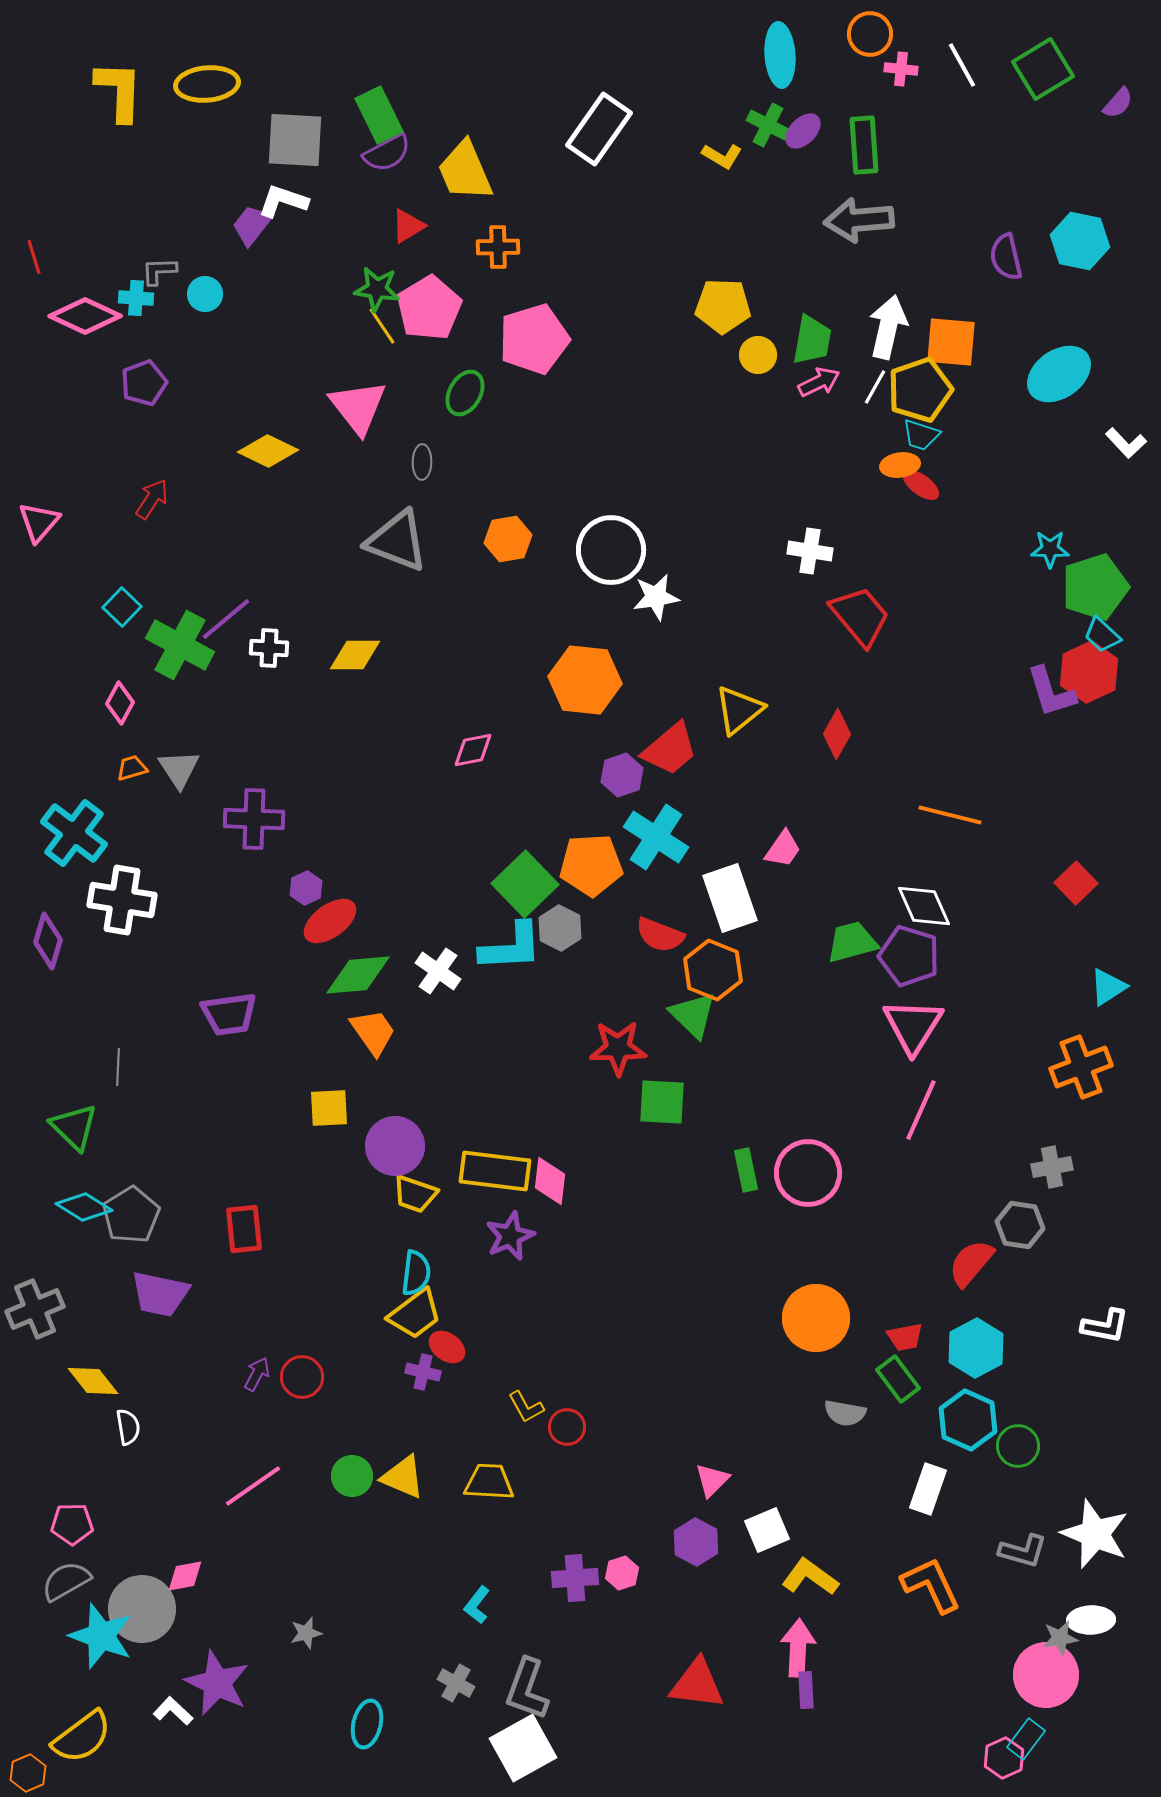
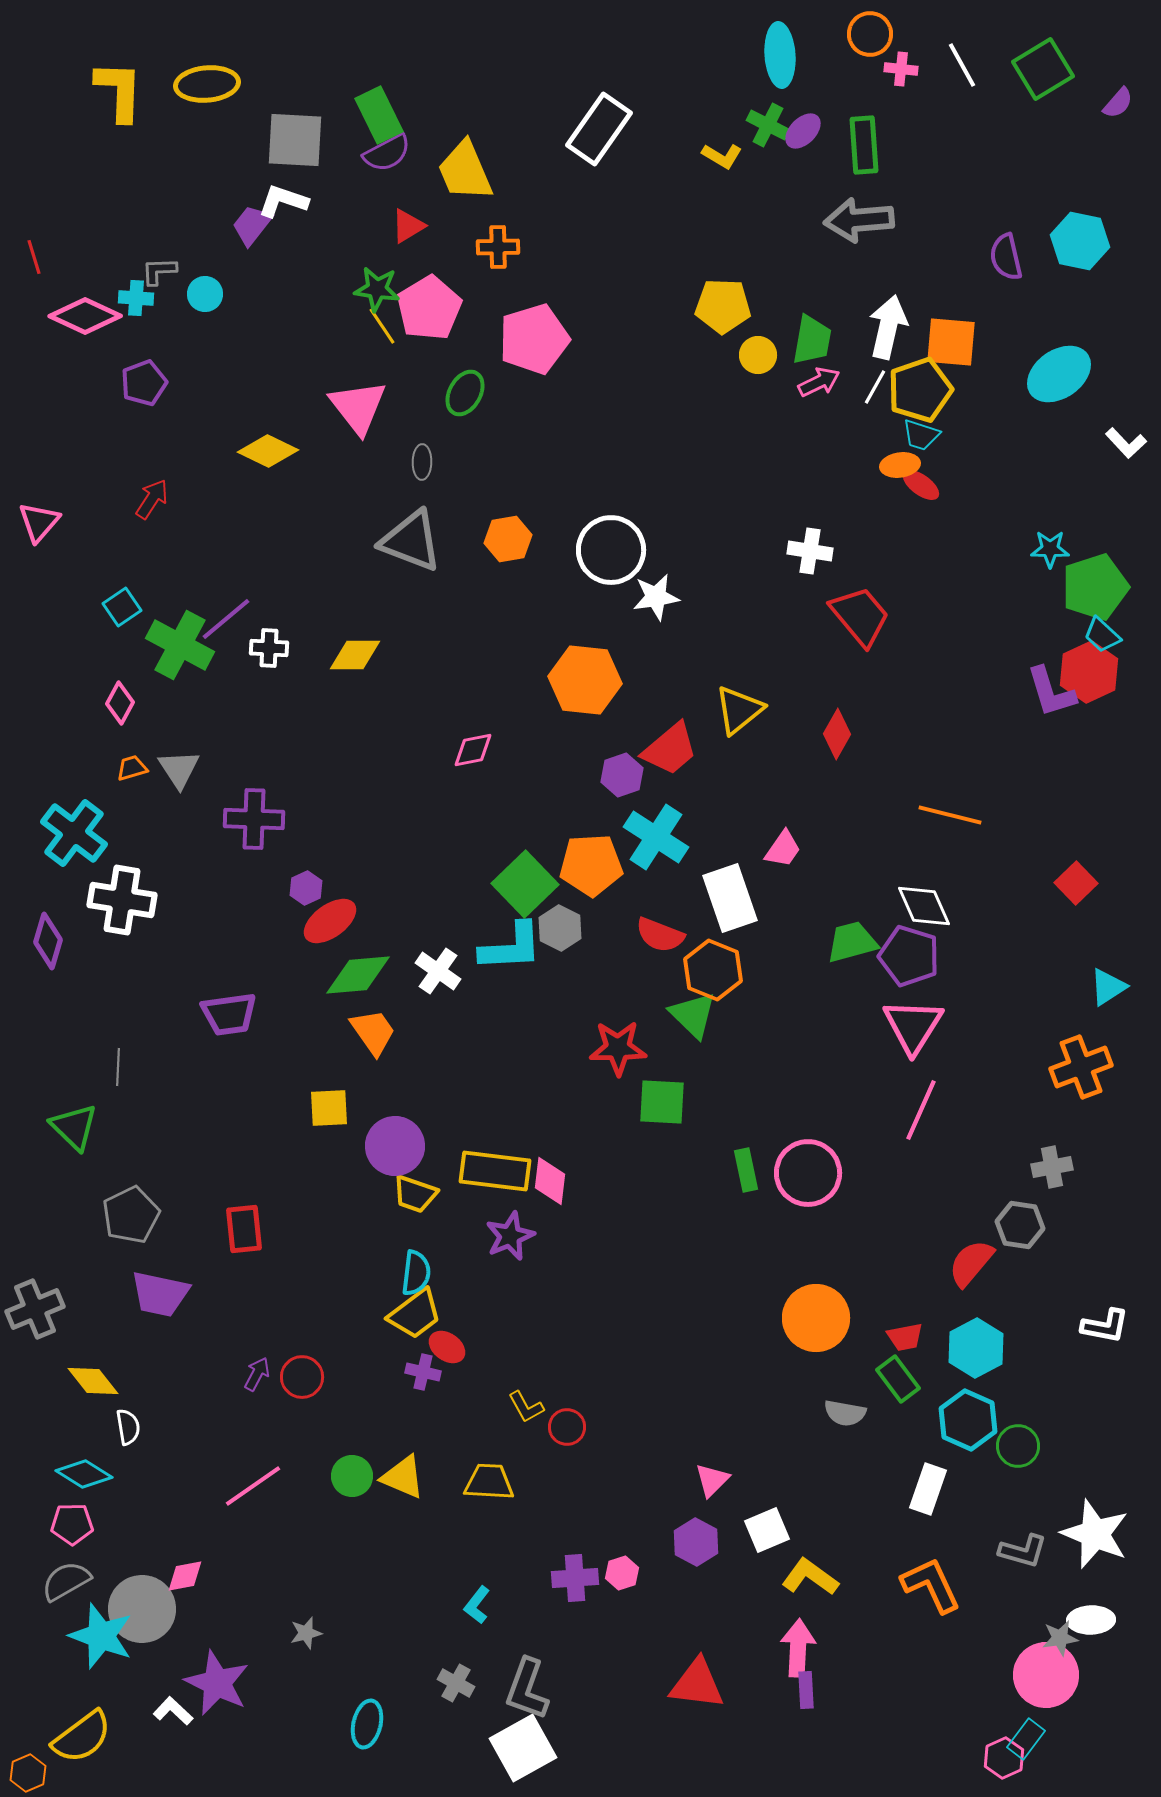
gray triangle at (397, 541): moved 14 px right
cyan square at (122, 607): rotated 12 degrees clockwise
cyan diamond at (84, 1207): moved 267 px down
gray pentagon at (131, 1215): rotated 6 degrees clockwise
